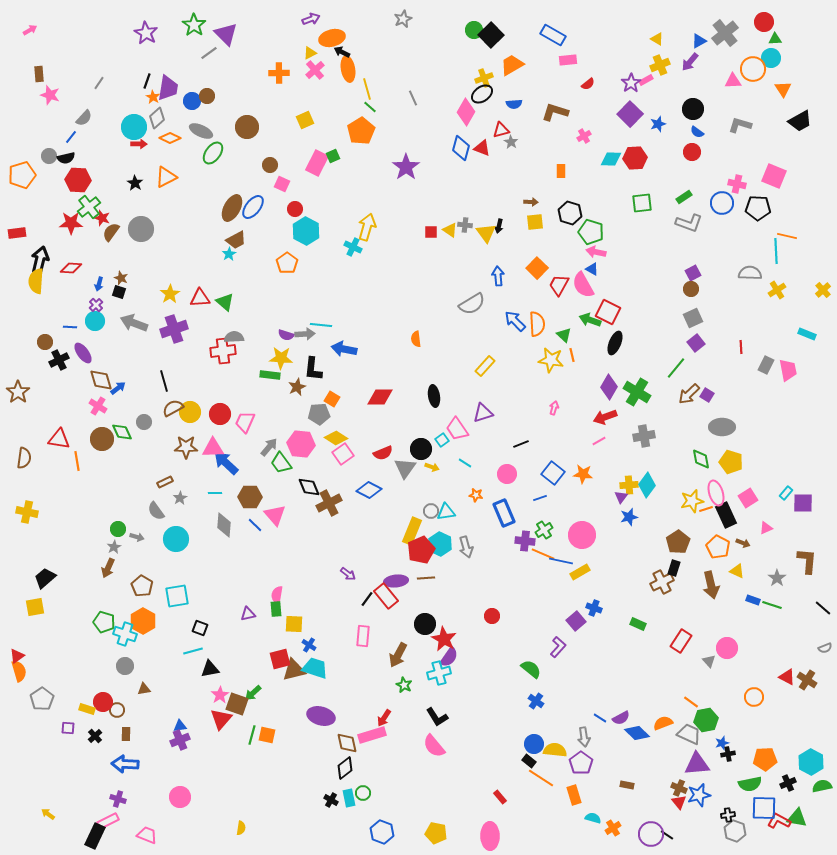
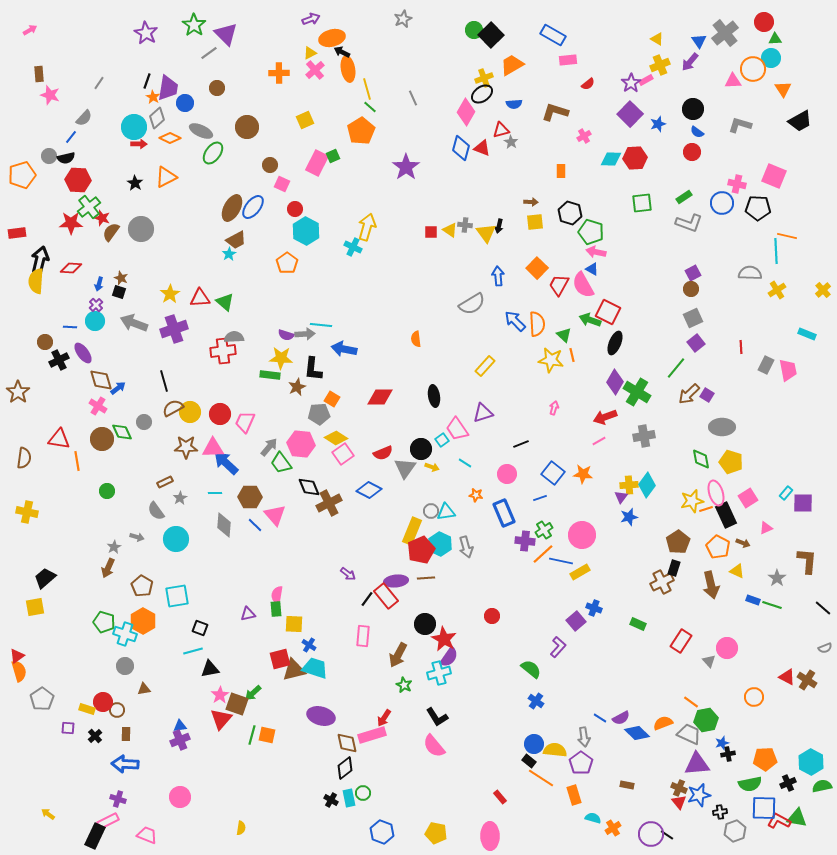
blue triangle at (699, 41): rotated 35 degrees counterclockwise
brown circle at (207, 96): moved 10 px right, 8 px up
blue circle at (192, 101): moved 7 px left, 2 px down
purple diamond at (609, 387): moved 6 px right, 5 px up
green circle at (118, 529): moved 11 px left, 38 px up
orange line at (543, 554): rotated 65 degrees counterclockwise
black cross at (728, 815): moved 8 px left, 3 px up
gray hexagon at (735, 831): rotated 20 degrees clockwise
